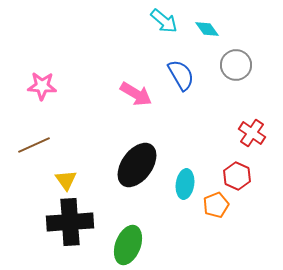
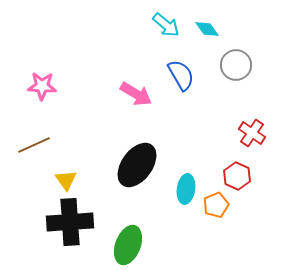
cyan arrow: moved 2 px right, 4 px down
cyan ellipse: moved 1 px right, 5 px down
